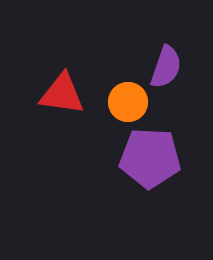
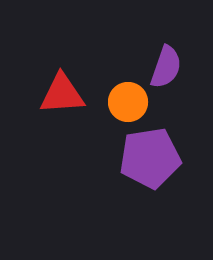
red triangle: rotated 12 degrees counterclockwise
purple pentagon: rotated 12 degrees counterclockwise
